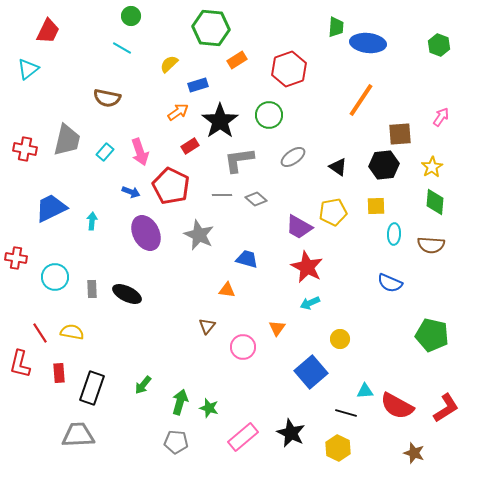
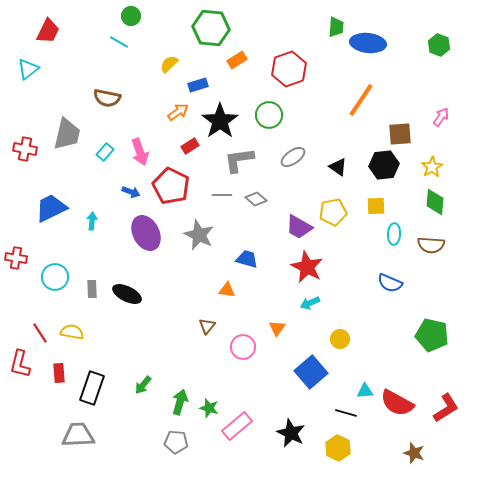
cyan line at (122, 48): moved 3 px left, 6 px up
gray trapezoid at (67, 140): moved 6 px up
red semicircle at (397, 406): moved 3 px up
pink rectangle at (243, 437): moved 6 px left, 11 px up
